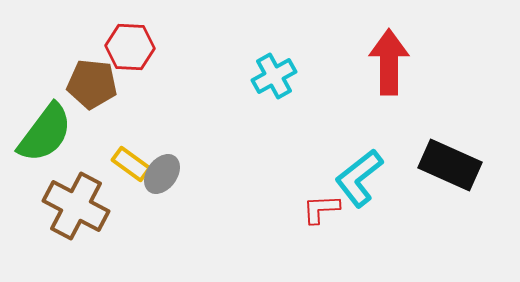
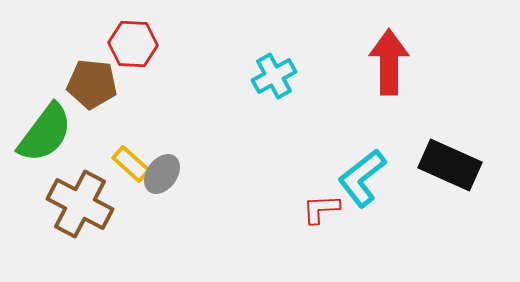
red hexagon: moved 3 px right, 3 px up
yellow rectangle: rotated 6 degrees clockwise
cyan L-shape: moved 3 px right
brown cross: moved 4 px right, 2 px up
